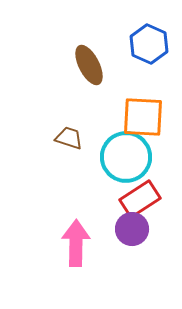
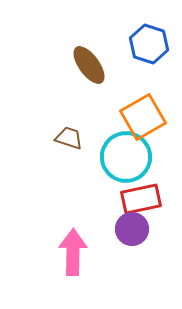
blue hexagon: rotated 6 degrees counterclockwise
brown ellipse: rotated 9 degrees counterclockwise
orange square: rotated 33 degrees counterclockwise
red rectangle: moved 1 px right; rotated 21 degrees clockwise
pink arrow: moved 3 px left, 9 px down
